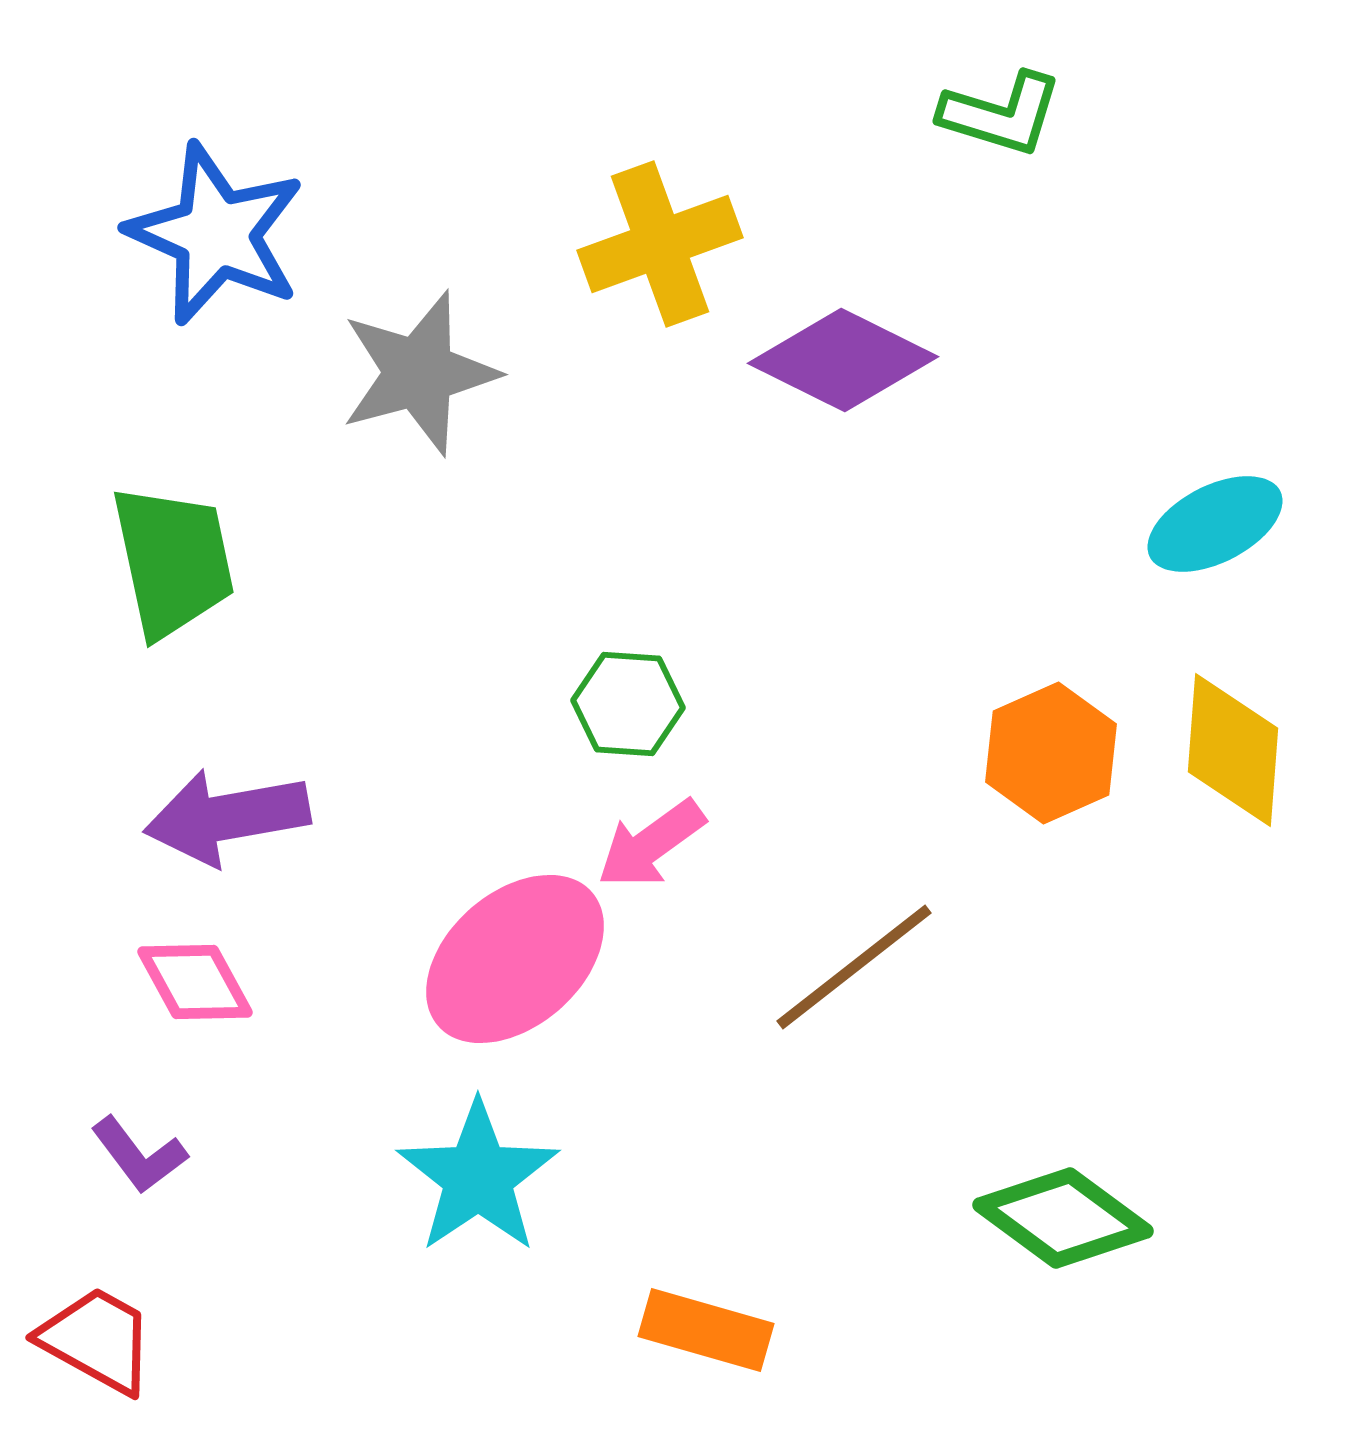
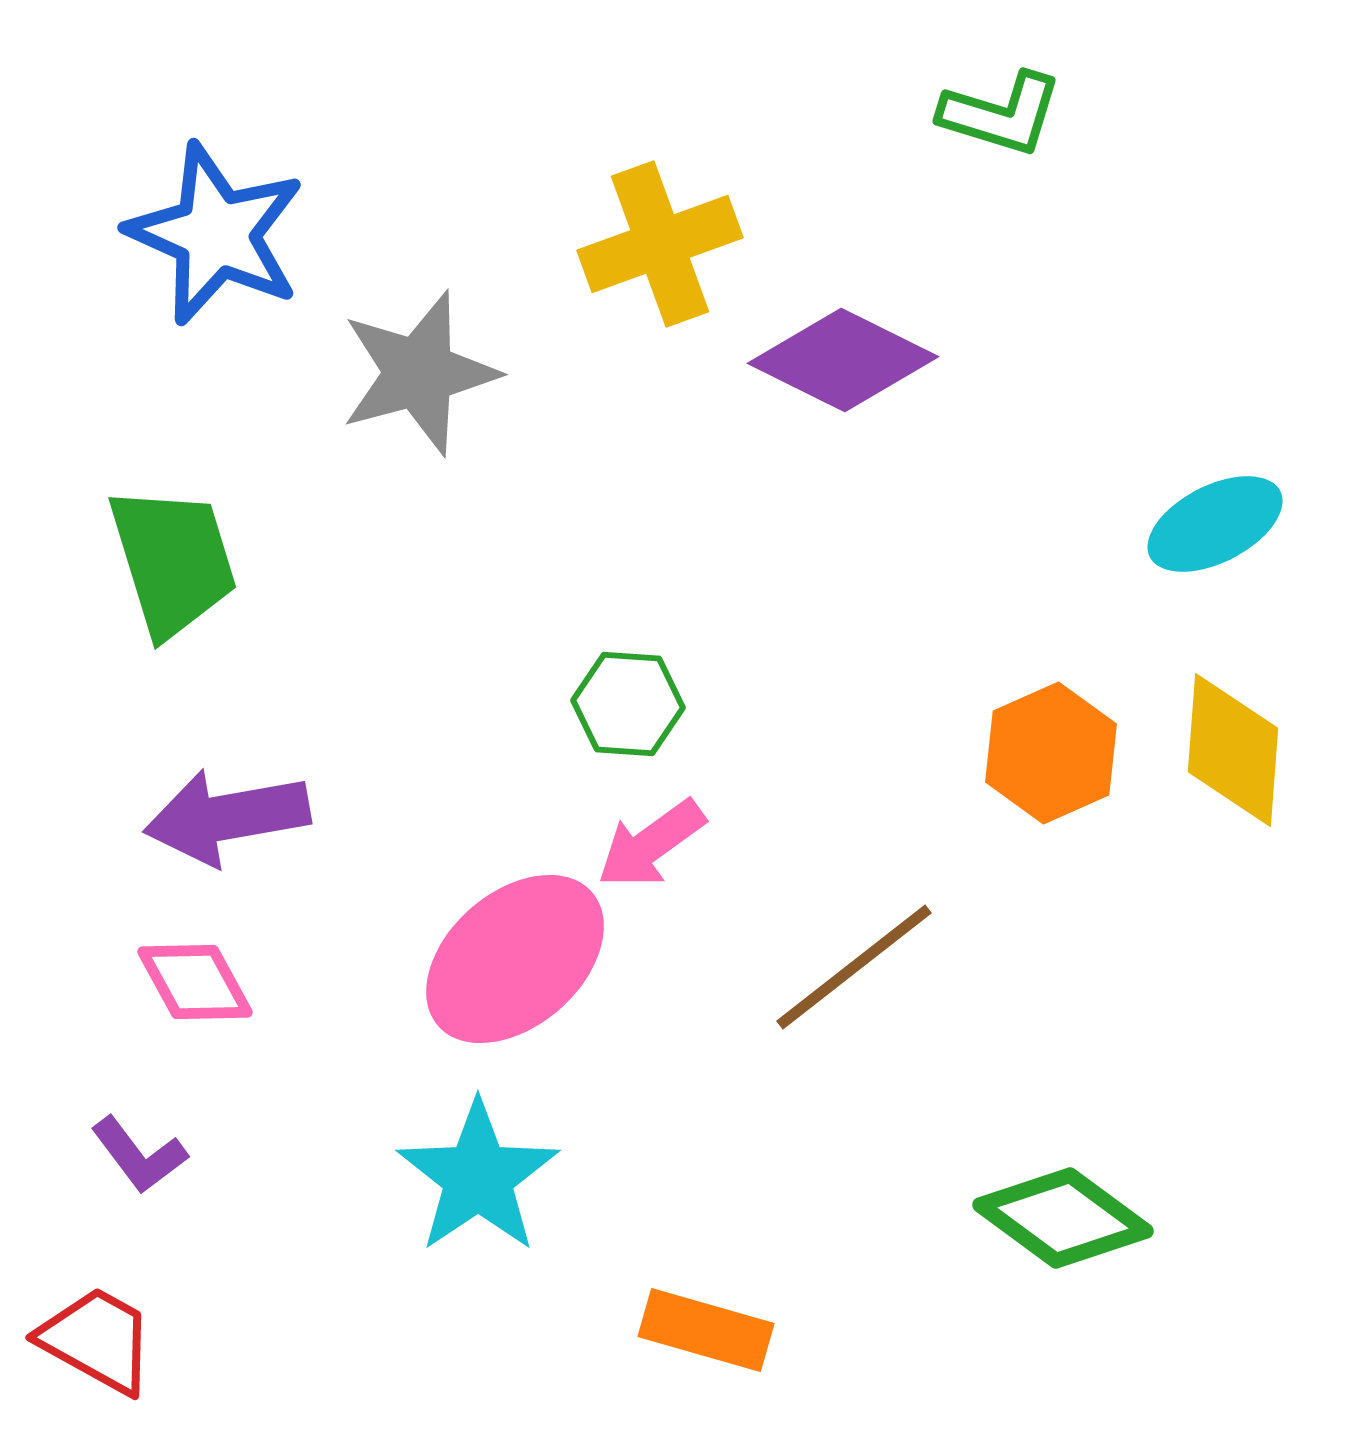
green trapezoid: rotated 5 degrees counterclockwise
